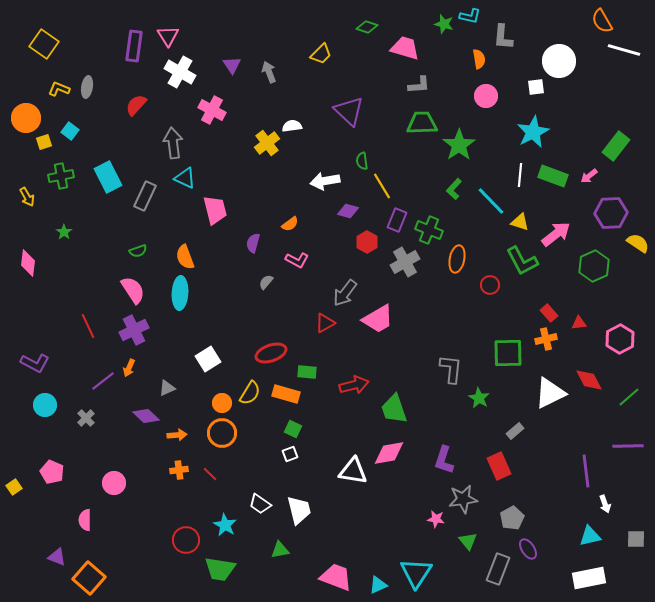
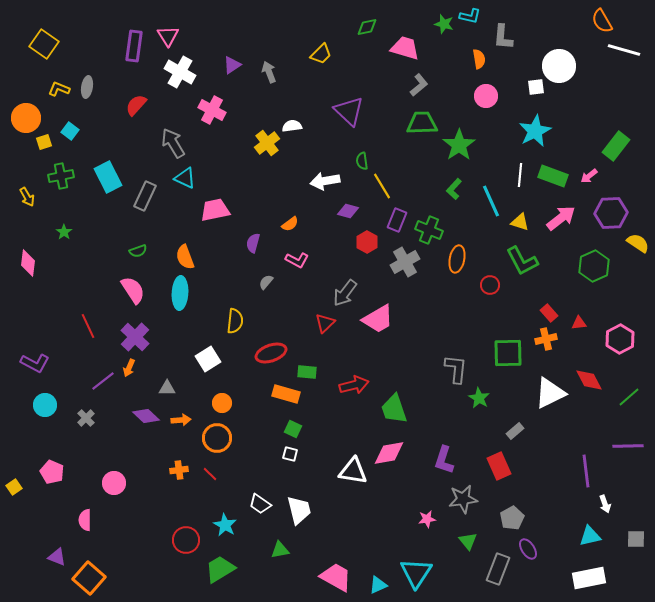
green diamond at (367, 27): rotated 30 degrees counterclockwise
white circle at (559, 61): moved 5 px down
purple triangle at (232, 65): rotated 30 degrees clockwise
gray L-shape at (419, 85): rotated 35 degrees counterclockwise
cyan star at (533, 132): moved 2 px right, 1 px up
gray arrow at (173, 143): rotated 24 degrees counterclockwise
cyan line at (491, 201): rotated 20 degrees clockwise
pink trapezoid at (215, 210): rotated 88 degrees counterclockwise
pink arrow at (556, 234): moved 5 px right, 16 px up
red triangle at (325, 323): rotated 15 degrees counterclockwise
purple cross at (134, 330): moved 1 px right, 7 px down; rotated 20 degrees counterclockwise
gray L-shape at (451, 369): moved 5 px right
gray triangle at (167, 388): rotated 24 degrees clockwise
yellow semicircle at (250, 393): moved 15 px left, 72 px up; rotated 25 degrees counterclockwise
orange circle at (222, 433): moved 5 px left, 5 px down
orange arrow at (177, 435): moved 4 px right, 15 px up
white square at (290, 454): rotated 35 degrees clockwise
pink star at (436, 519): moved 9 px left; rotated 18 degrees counterclockwise
green trapezoid at (220, 569): rotated 140 degrees clockwise
pink trapezoid at (336, 577): rotated 8 degrees clockwise
